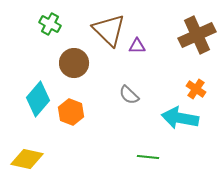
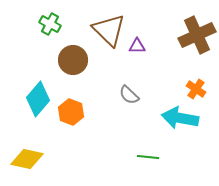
brown circle: moved 1 px left, 3 px up
